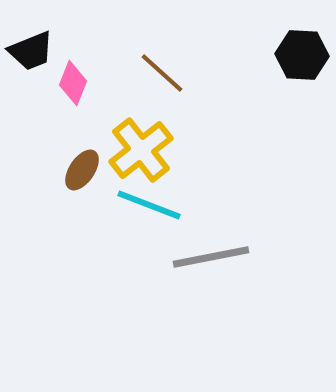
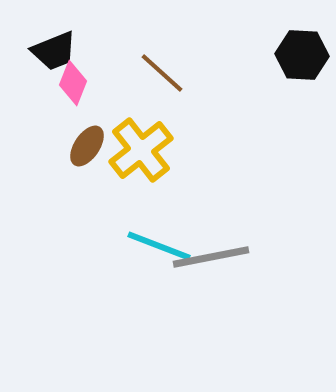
black trapezoid: moved 23 px right
brown ellipse: moved 5 px right, 24 px up
cyan line: moved 10 px right, 41 px down
